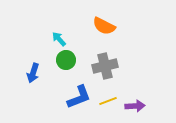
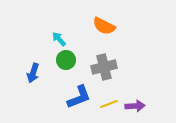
gray cross: moved 1 px left, 1 px down
yellow line: moved 1 px right, 3 px down
